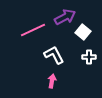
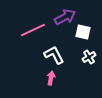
white square: rotated 28 degrees counterclockwise
white cross: rotated 32 degrees counterclockwise
pink arrow: moved 1 px left, 3 px up
